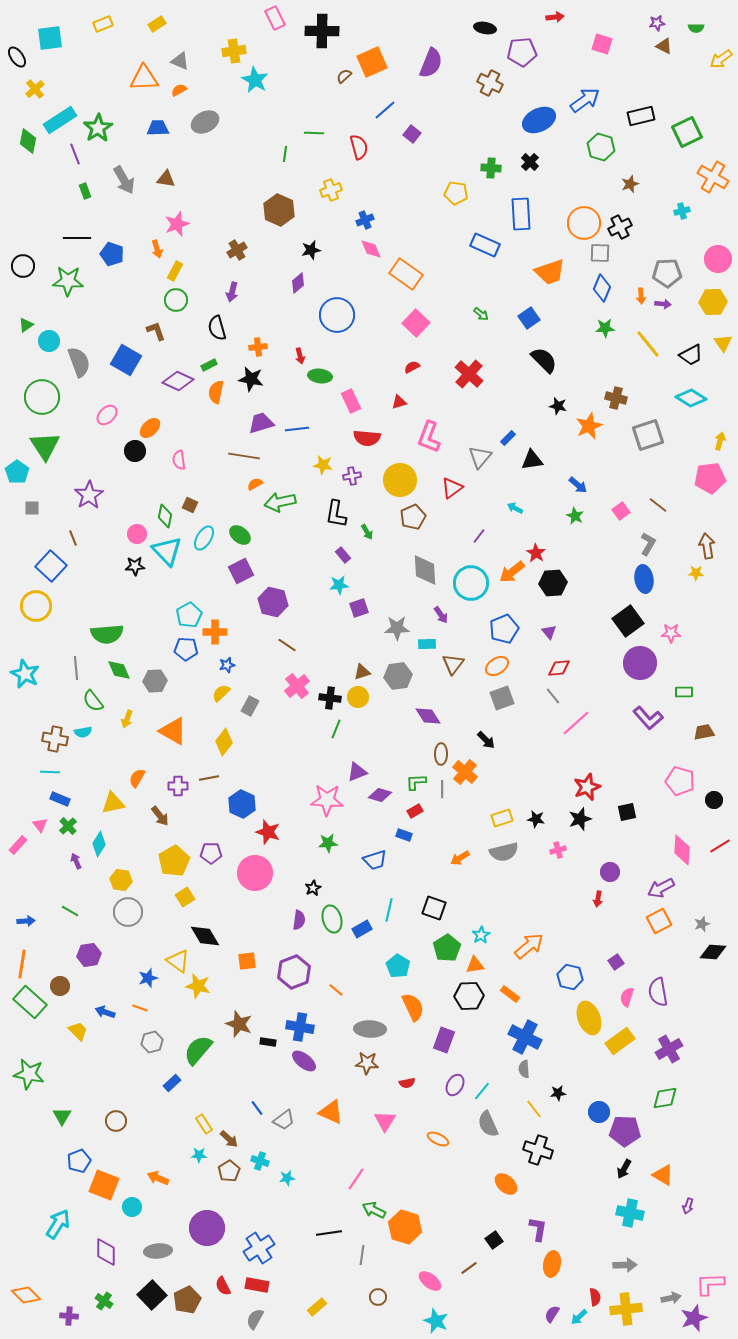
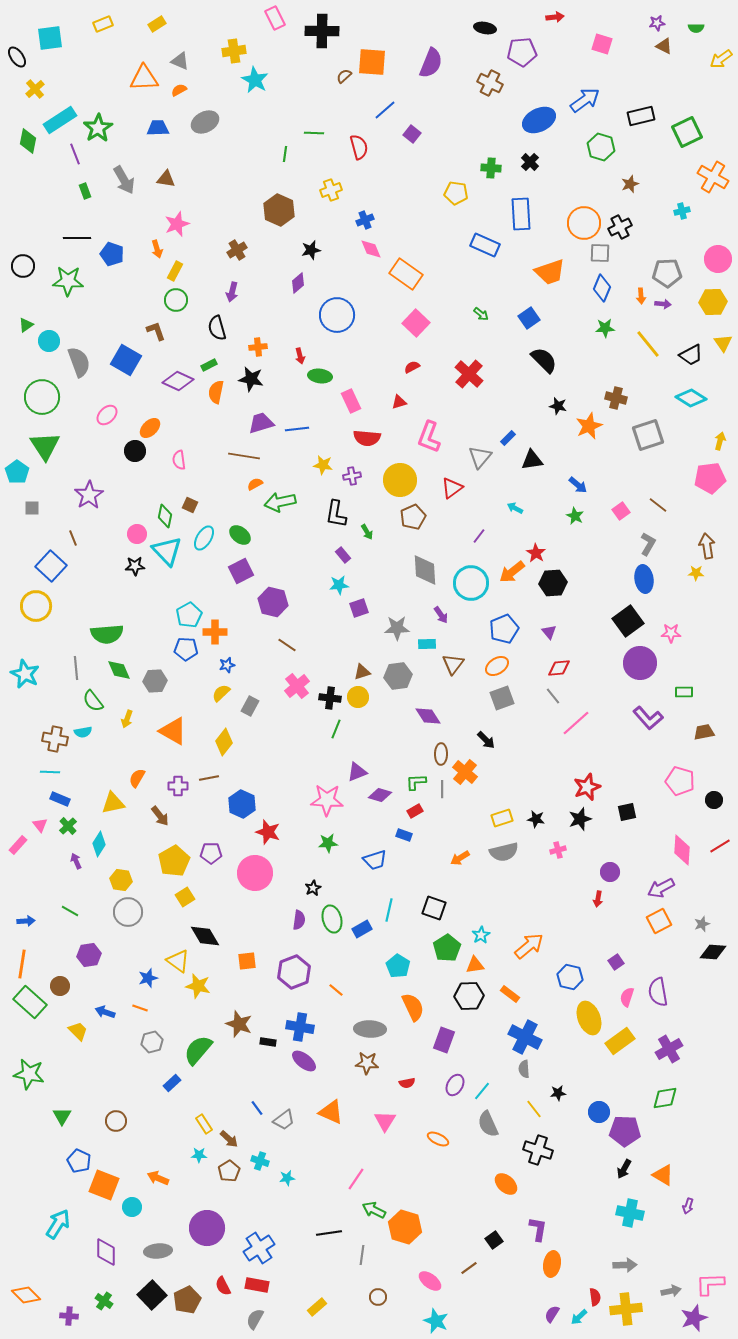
orange square at (372, 62): rotated 28 degrees clockwise
blue pentagon at (79, 1161): rotated 25 degrees counterclockwise
gray arrow at (671, 1298): moved 7 px up
